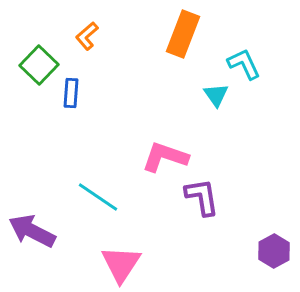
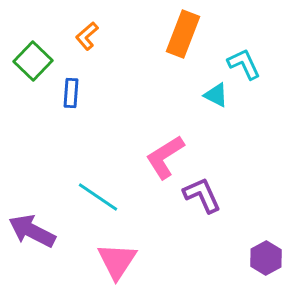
green square: moved 6 px left, 4 px up
cyan triangle: rotated 28 degrees counterclockwise
pink L-shape: rotated 51 degrees counterclockwise
purple L-shape: moved 2 px up; rotated 15 degrees counterclockwise
purple hexagon: moved 8 px left, 7 px down
pink triangle: moved 4 px left, 3 px up
